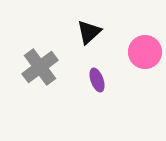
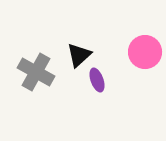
black triangle: moved 10 px left, 23 px down
gray cross: moved 4 px left, 5 px down; rotated 24 degrees counterclockwise
